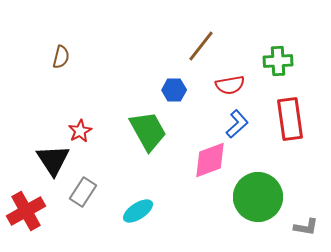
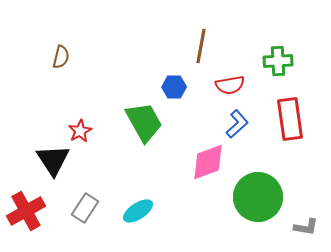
brown line: rotated 28 degrees counterclockwise
blue hexagon: moved 3 px up
green trapezoid: moved 4 px left, 9 px up
pink diamond: moved 2 px left, 2 px down
gray rectangle: moved 2 px right, 16 px down
